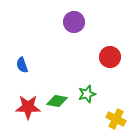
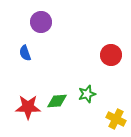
purple circle: moved 33 px left
red circle: moved 1 px right, 2 px up
blue semicircle: moved 3 px right, 12 px up
green diamond: rotated 15 degrees counterclockwise
